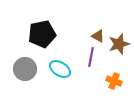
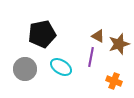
cyan ellipse: moved 1 px right, 2 px up
